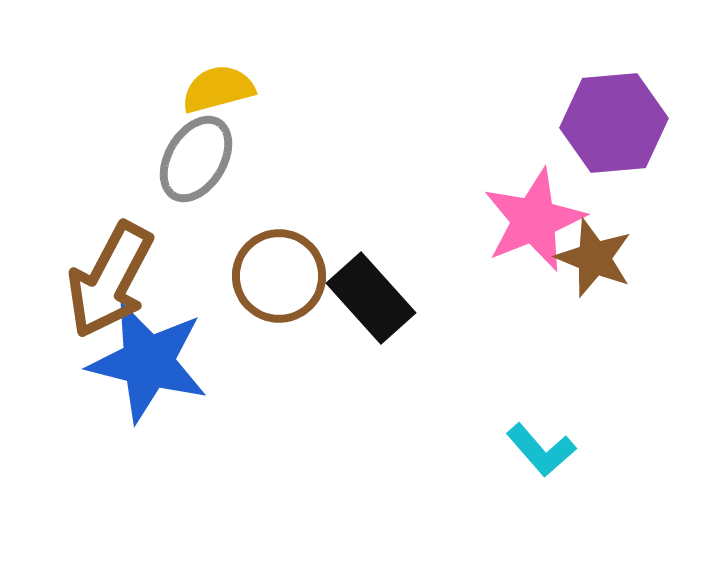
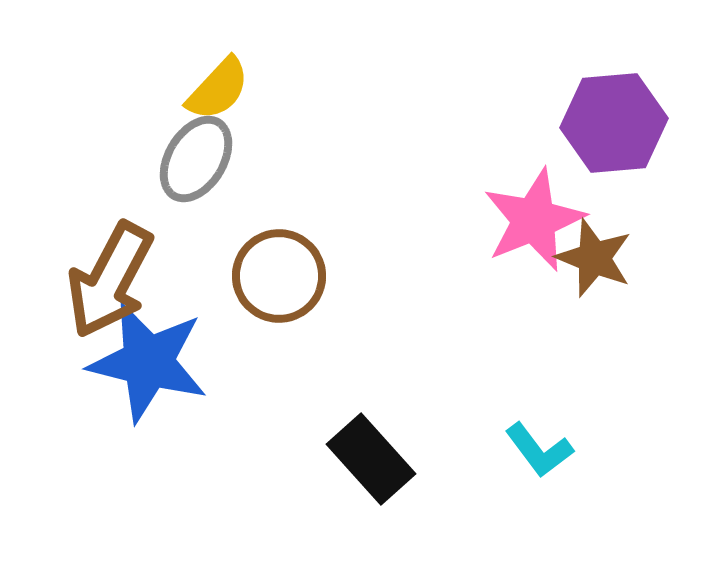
yellow semicircle: rotated 148 degrees clockwise
black rectangle: moved 161 px down
cyan L-shape: moved 2 px left; rotated 4 degrees clockwise
